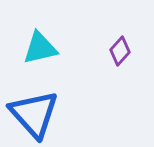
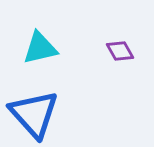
purple diamond: rotated 72 degrees counterclockwise
